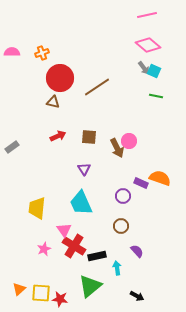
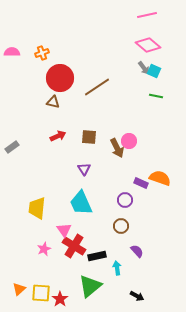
purple circle: moved 2 px right, 4 px down
red star: rotated 28 degrees clockwise
